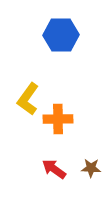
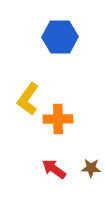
blue hexagon: moved 1 px left, 2 px down
